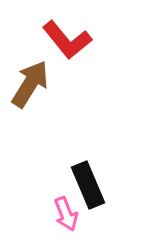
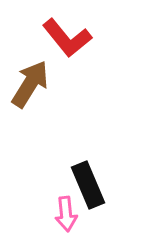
red L-shape: moved 2 px up
pink arrow: rotated 16 degrees clockwise
